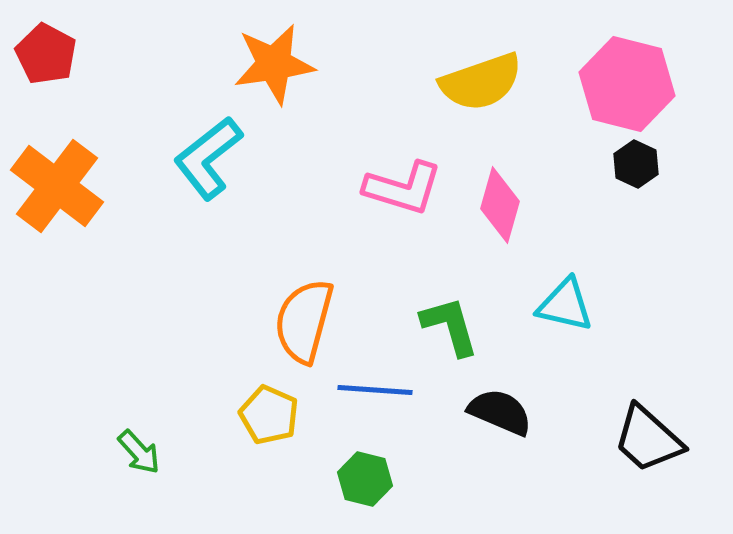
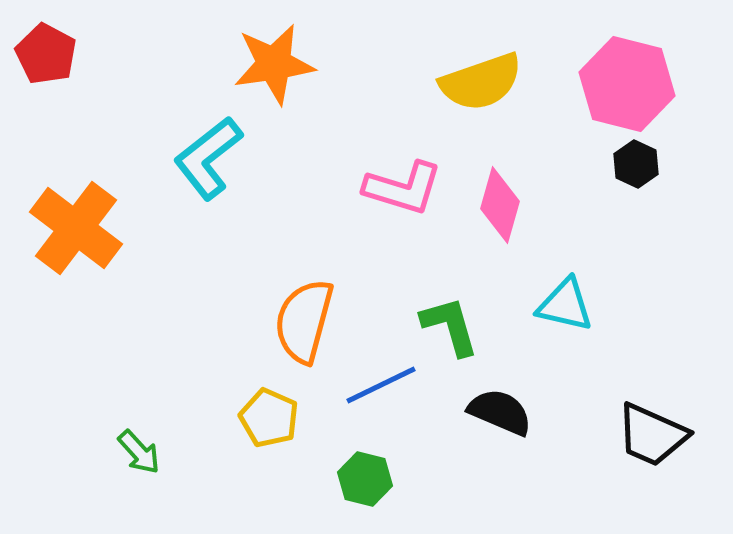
orange cross: moved 19 px right, 42 px down
blue line: moved 6 px right, 5 px up; rotated 30 degrees counterclockwise
yellow pentagon: moved 3 px down
black trapezoid: moved 4 px right, 4 px up; rotated 18 degrees counterclockwise
